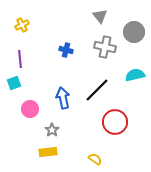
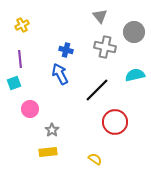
blue arrow: moved 3 px left, 24 px up; rotated 15 degrees counterclockwise
